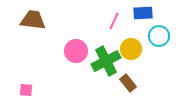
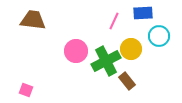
brown rectangle: moved 1 px left, 2 px up
pink square: rotated 16 degrees clockwise
